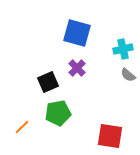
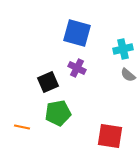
purple cross: rotated 18 degrees counterclockwise
orange line: rotated 56 degrees clockwise
